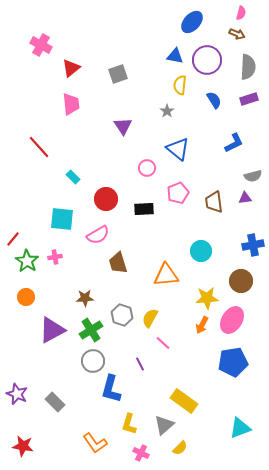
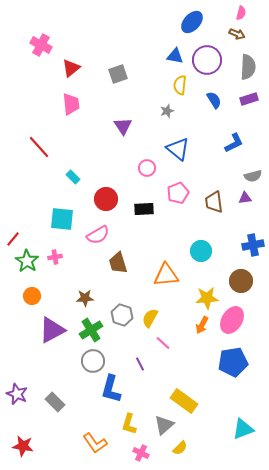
gray star at (167, 111): rotated 16 degrees clockwise
orange circle at (26, 297): moved 6 px right, 1 px up
cyan triangle at (240, 428): moved 3 px right, 1 px down
